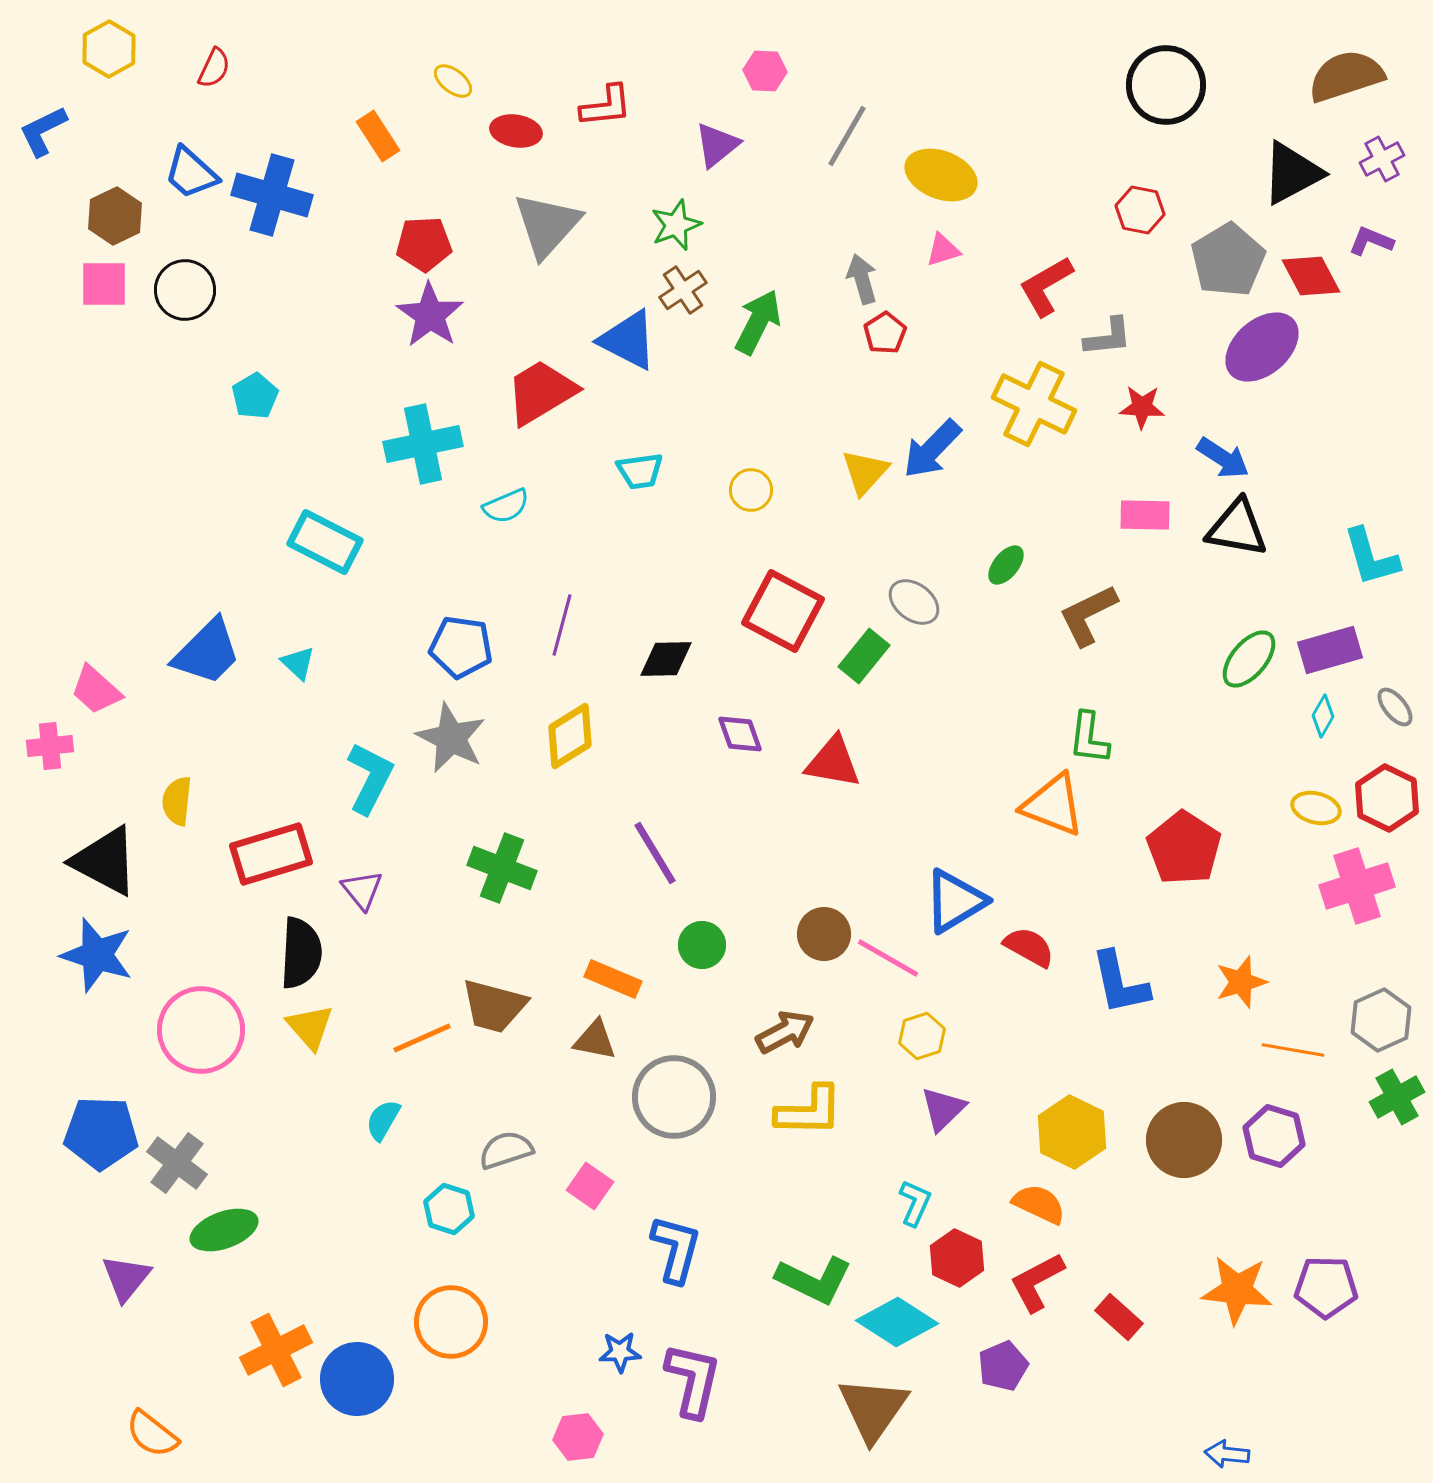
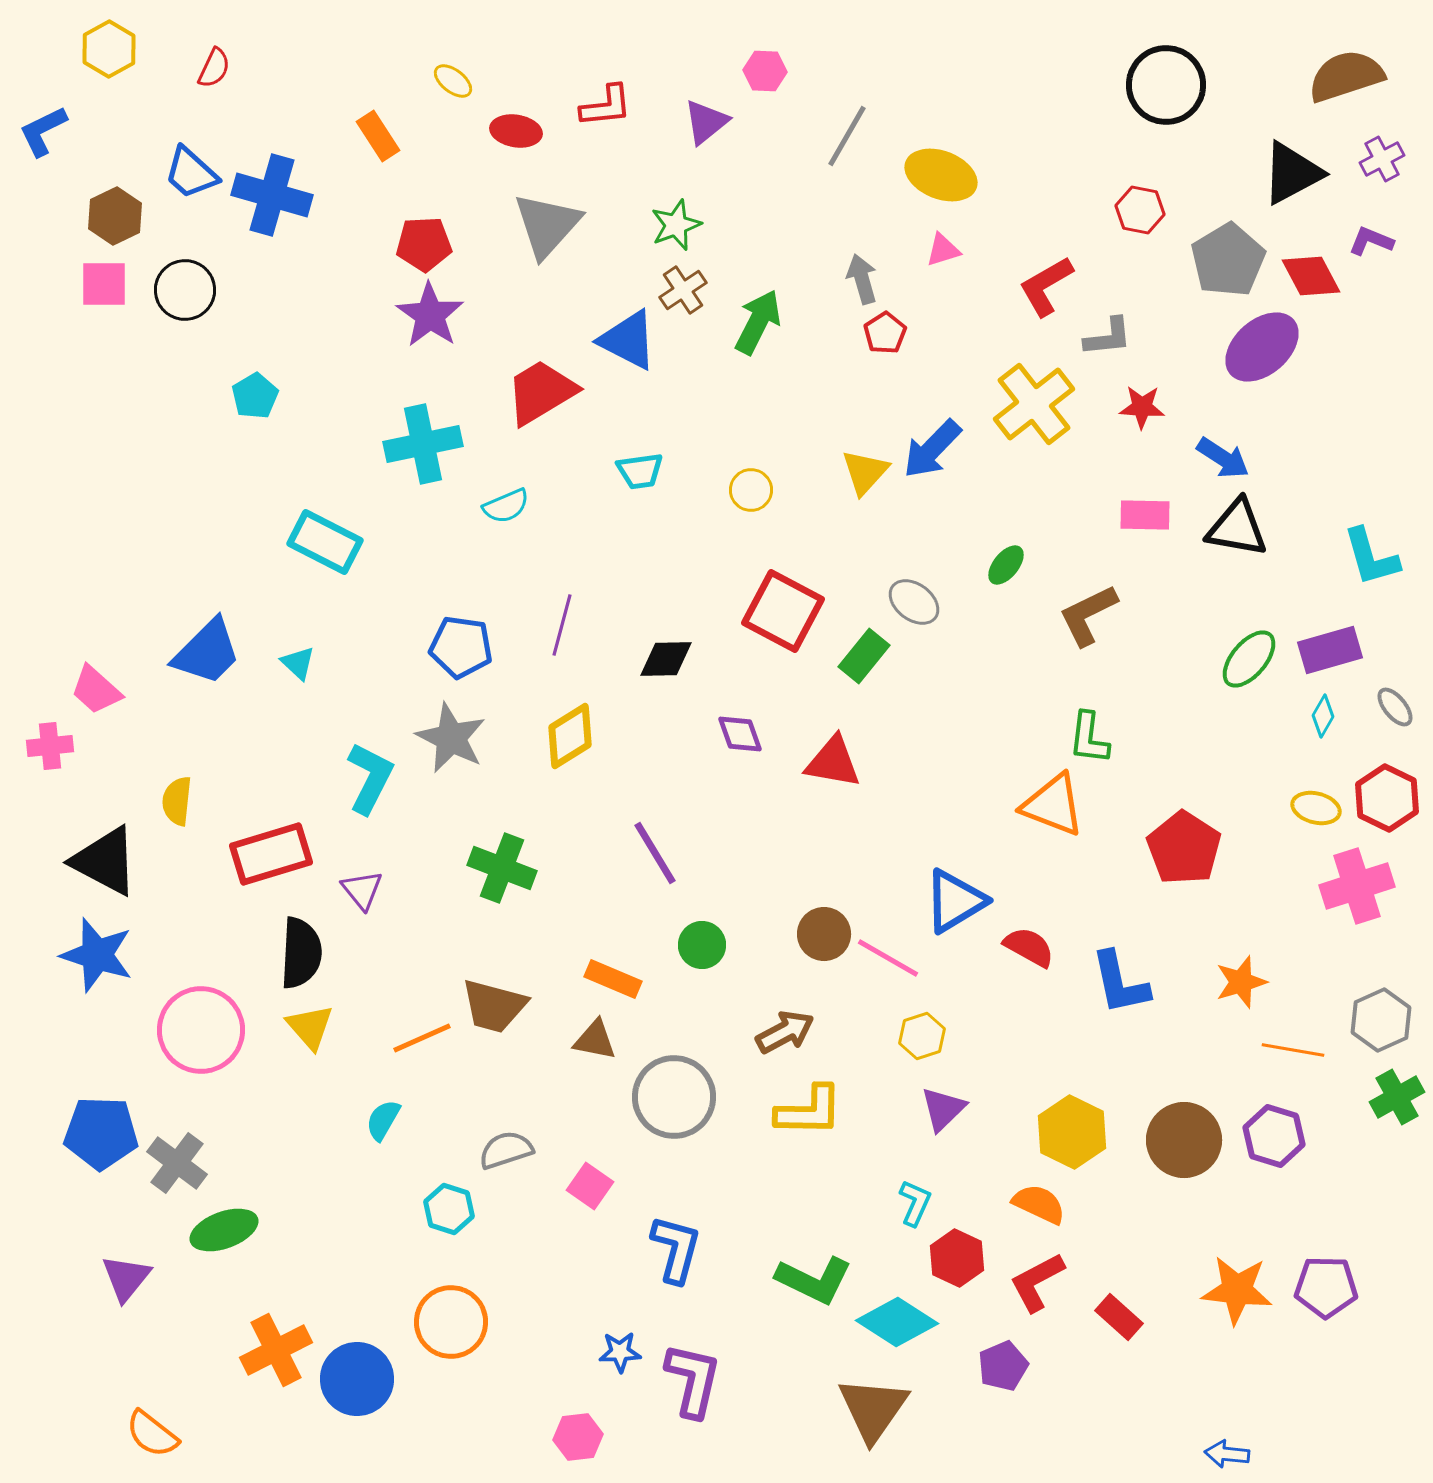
purple triangle at (717, 145): moved 11 px left, 23 px up
yellow cross at (1034, 404): rotated 26 degrees clockwise
